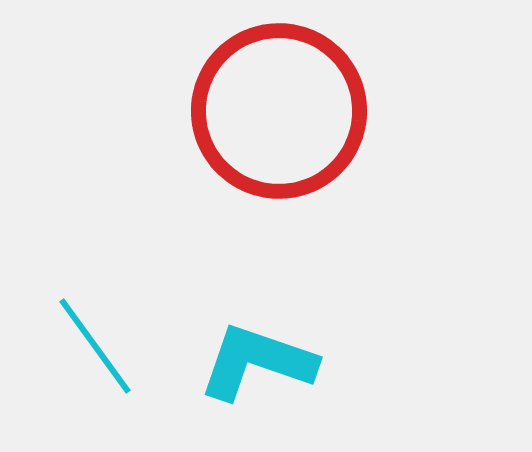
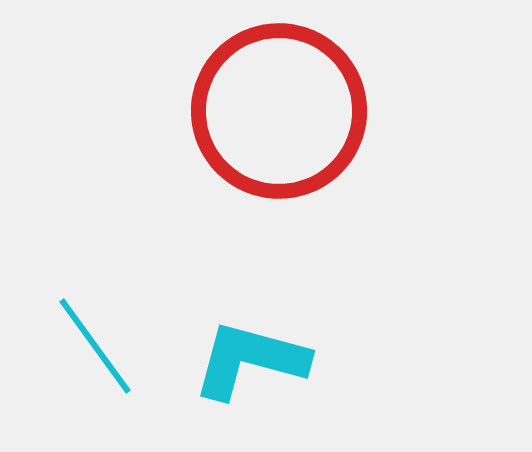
cyan L-shape: moved 7 px left, 2 px up; rotated 4 degrees counterclockwise
